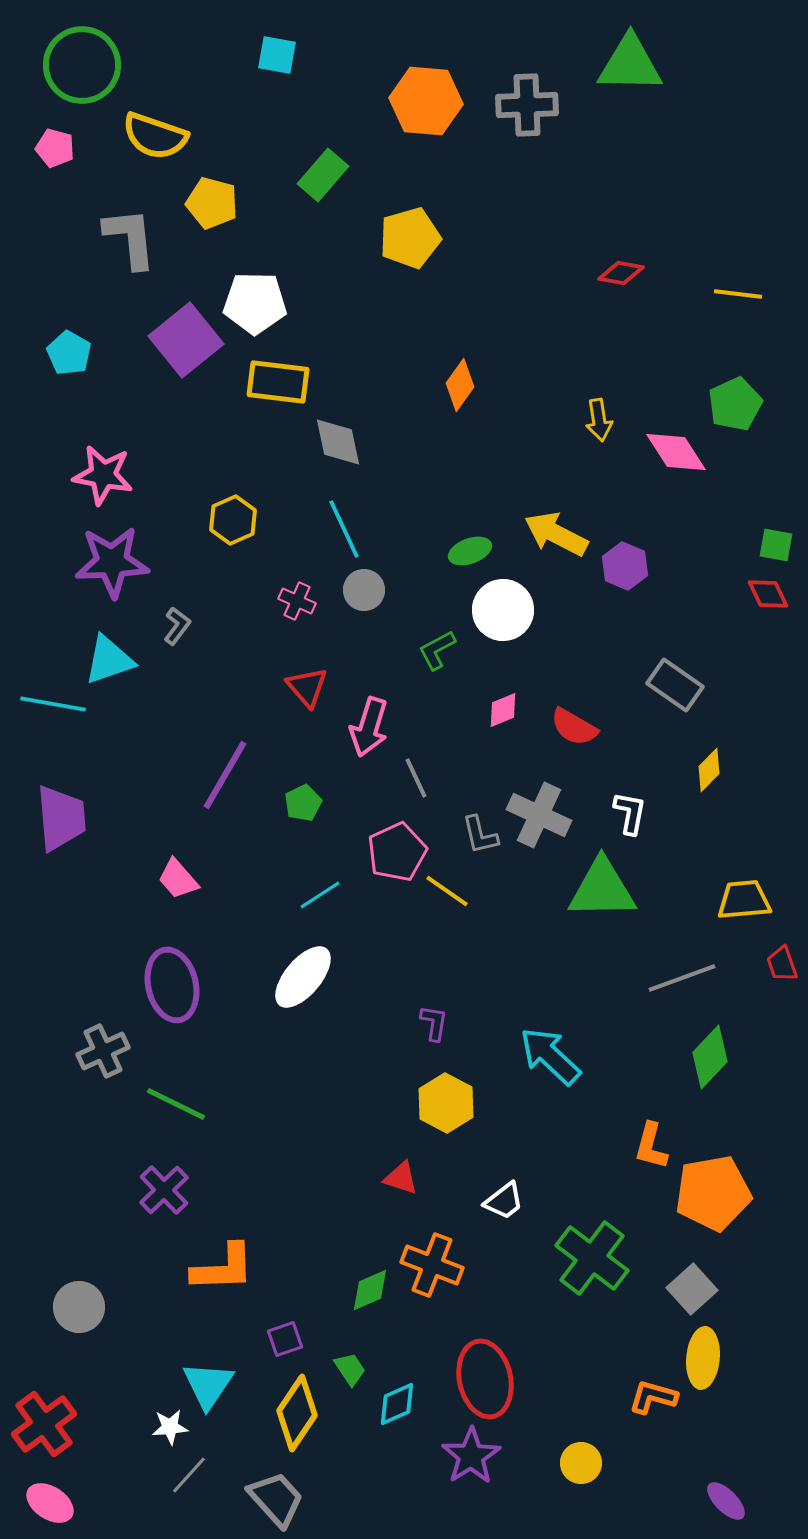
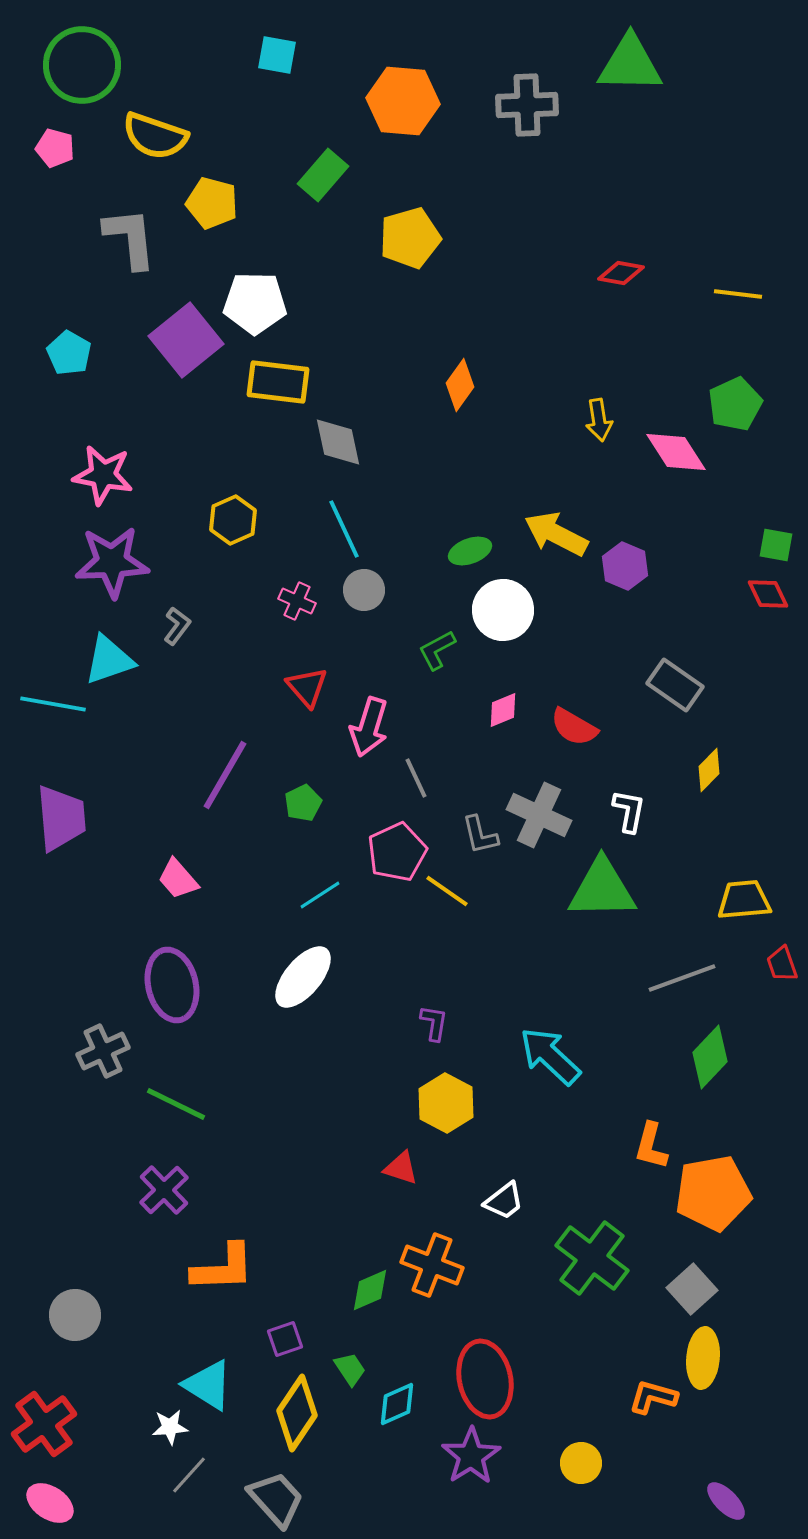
orange hexagon at (426, 101): moved 23 px left
white L-shape at (630, 813): moved 1 px left, 2 px up
red triangle at (401, 1178): moved 10 px up
gray circle at (79, 1307): moved 4 px left, 8 px down
cyan triangle at (208, 1385): rotated 32 degrees counterclockwise
